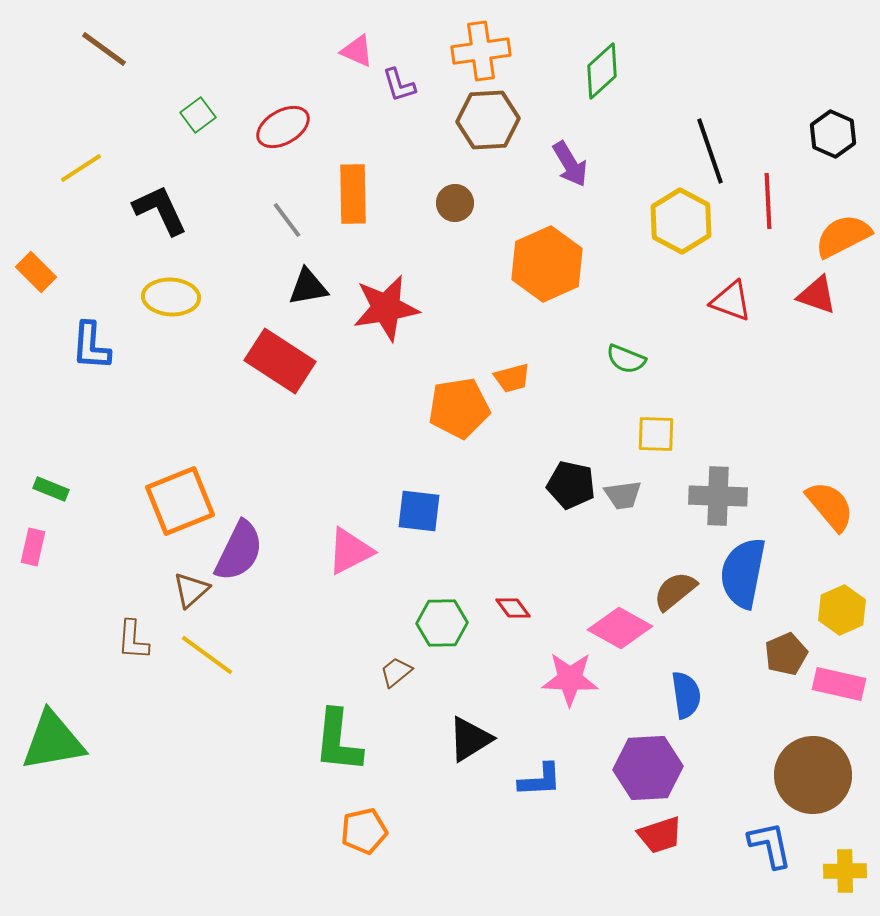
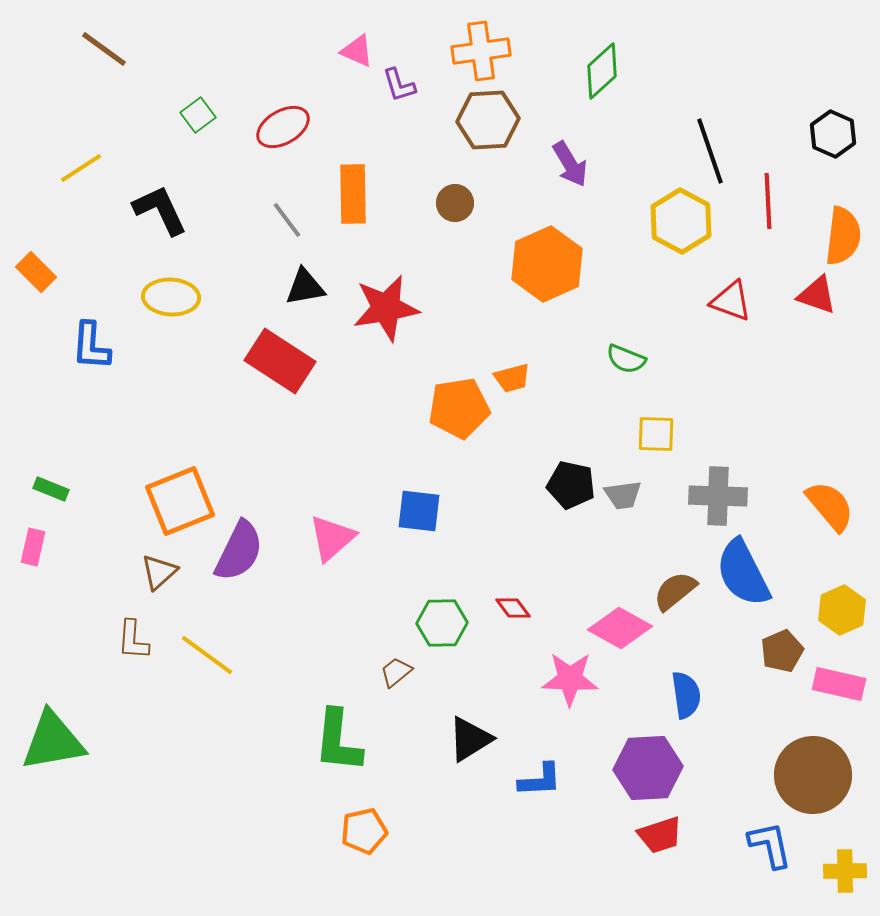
orange semicircle at (843, 236): rotated 124 degrees clockwise
black triangle at (308, 287): moved 3 px left
pink triangle at (350, 551): moved 18 px left, 13 px up; rotated 14 degrees counterclockwise
blue semicircle at (743, 573): rotated 38 degrees counterclockwise
brown triangle at (191, 590): moved 32 px left, 18 px up
brown pentagon at (786, 654): moved 4 px left, 3 px up
